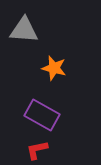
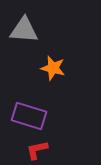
orange star: moved 1 px left
purple rectangle: moved 13 px left, 1 px down; rotated 12 degrees counterclockwise
